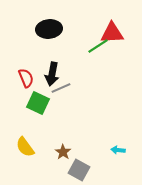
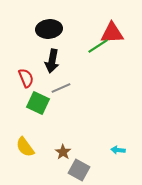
black arrow: moved 13 px up
